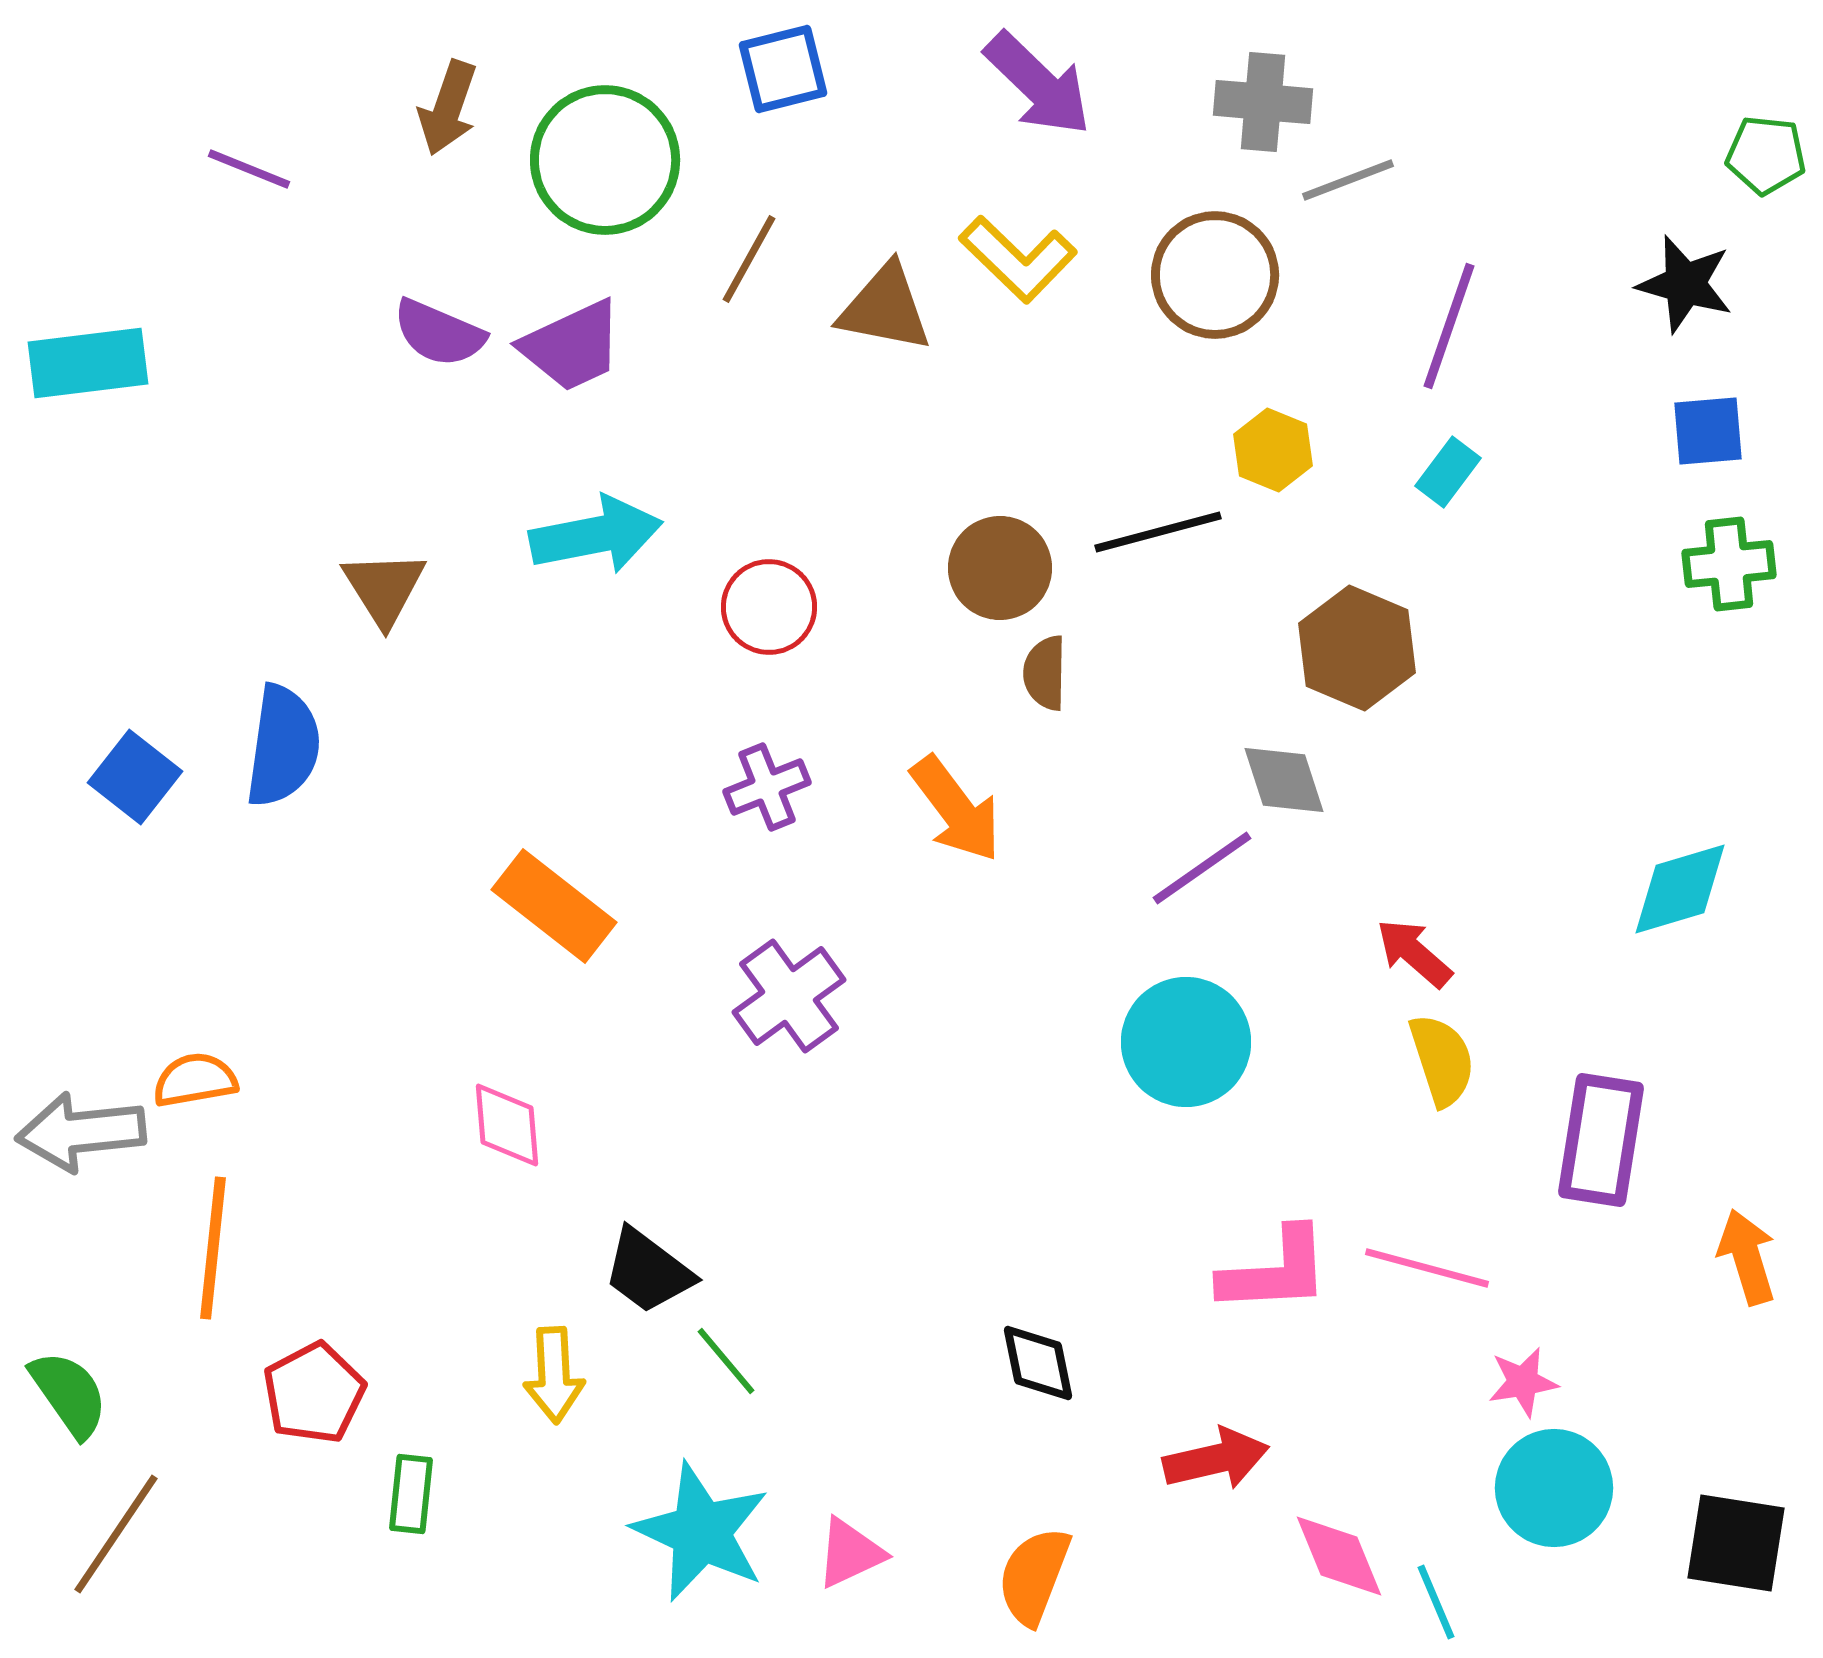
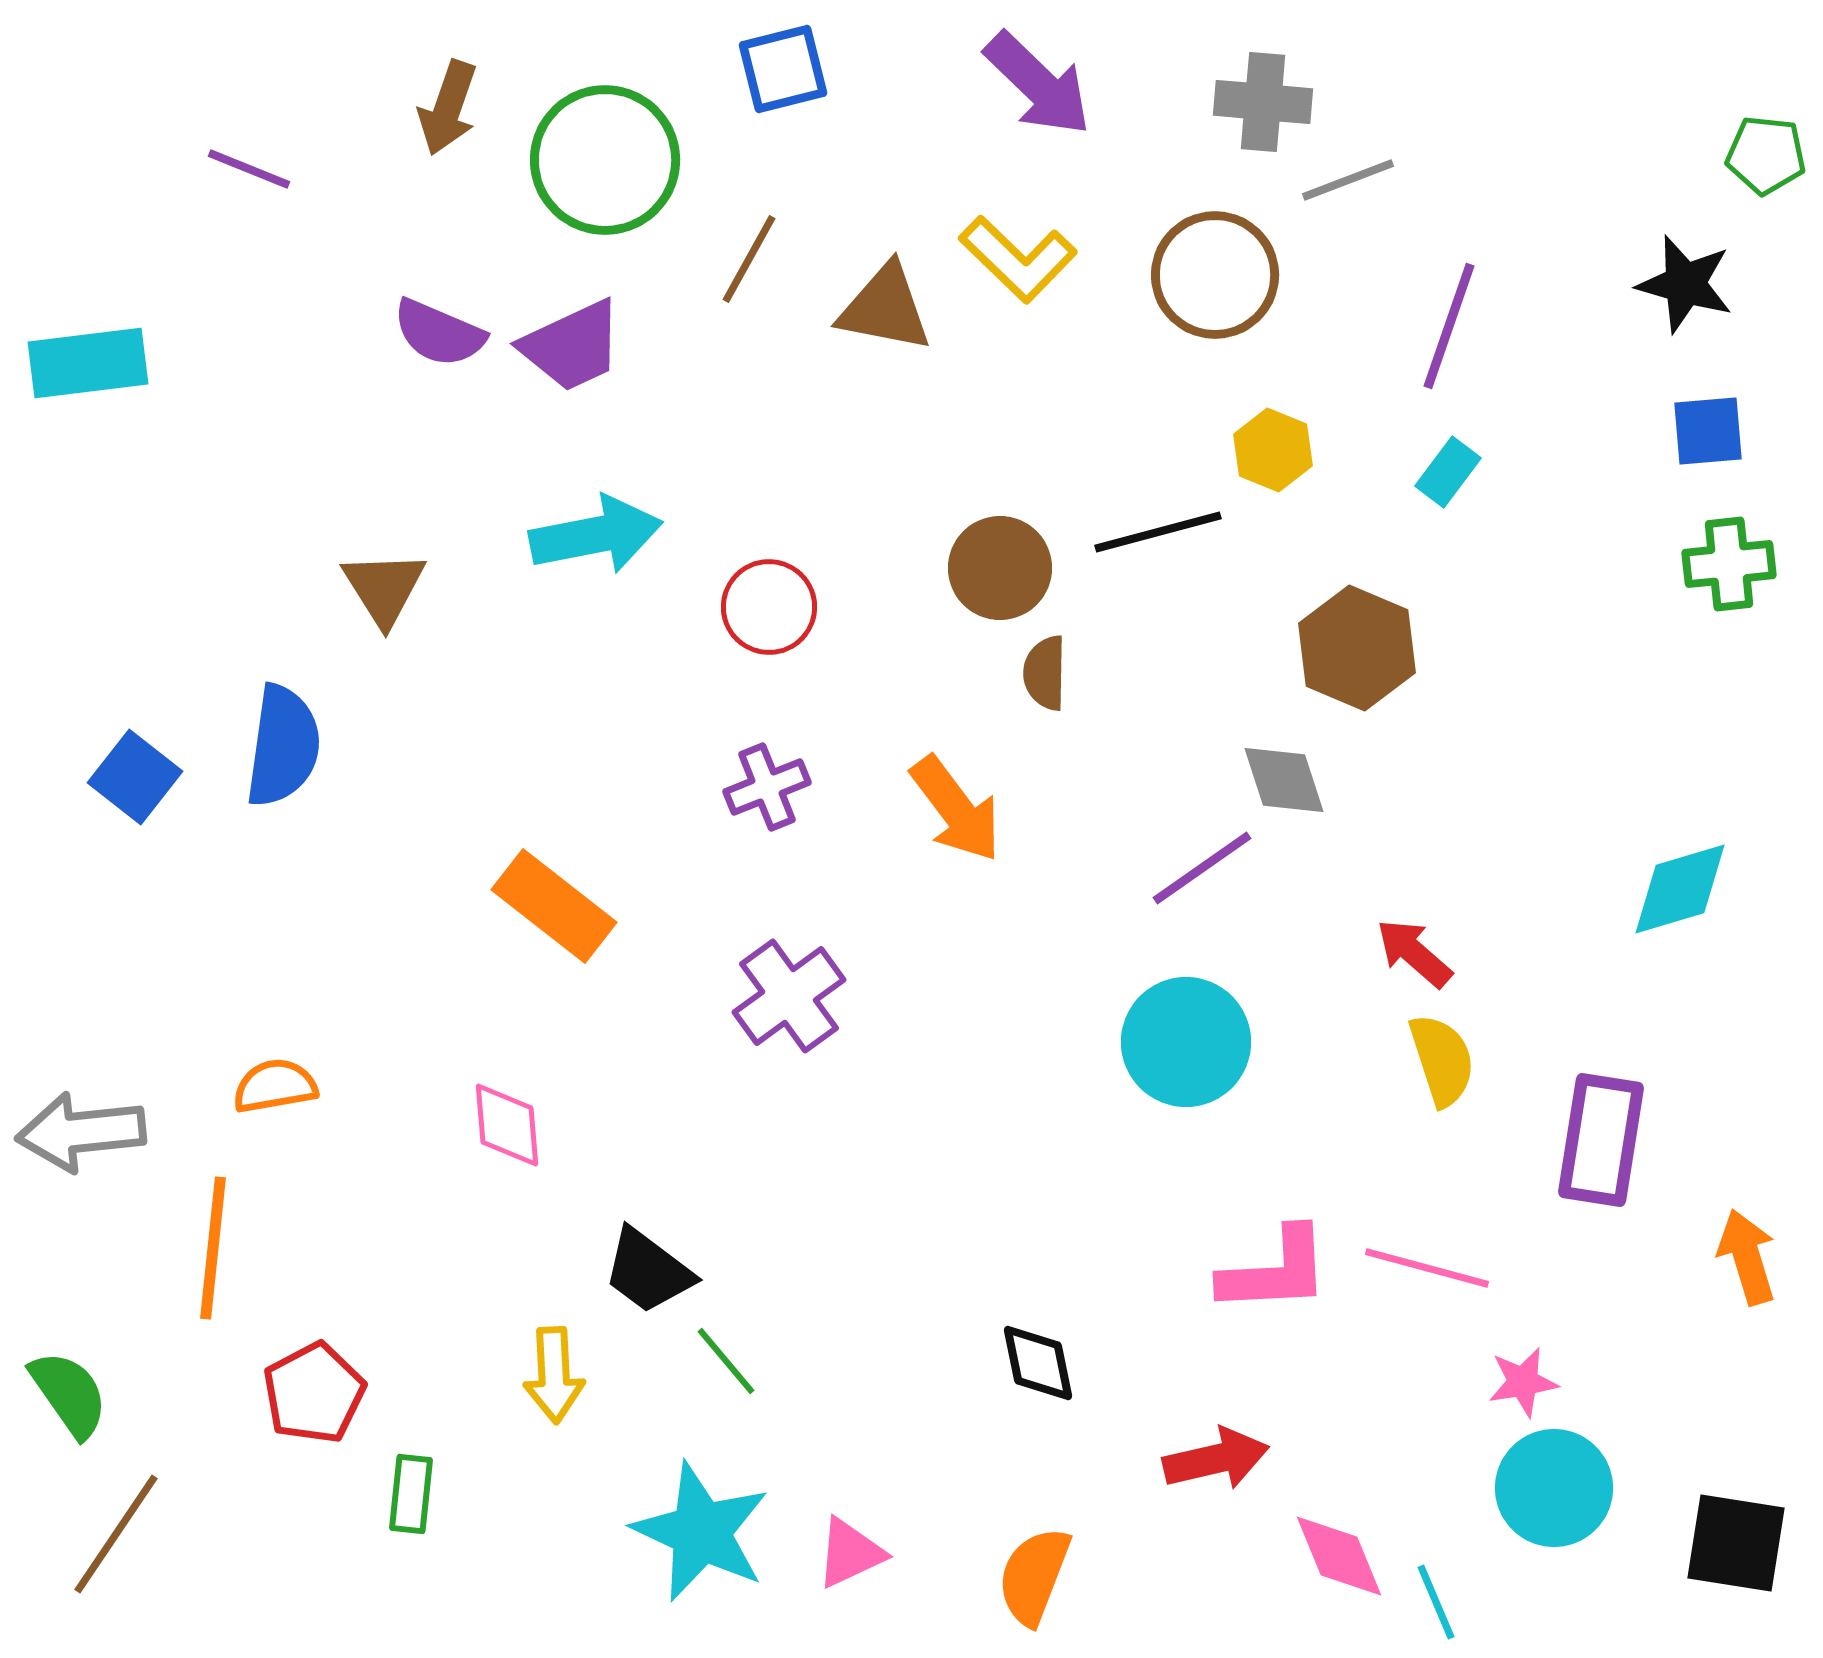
orange semicircle at (195, 1080): moved 80 px right, 6 px down
